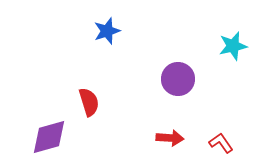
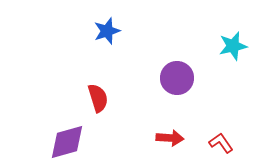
purple circle: moved 1 px left, 1 px up
red semicircle: moved 9 px right, 4 px up
purple diamond: moved 18 px right, 5 px down
